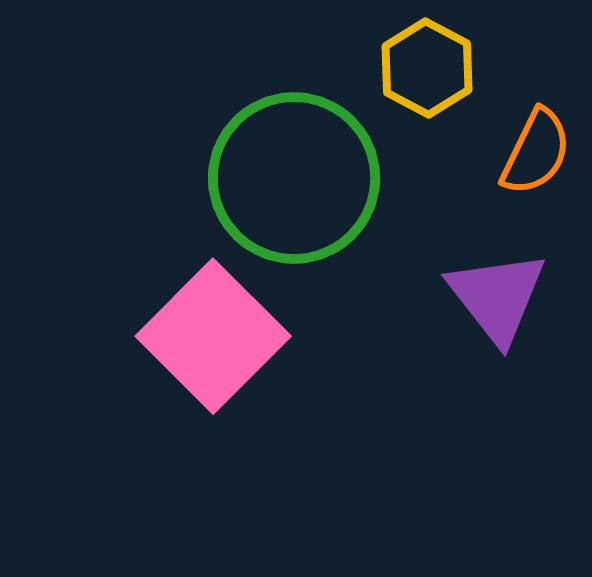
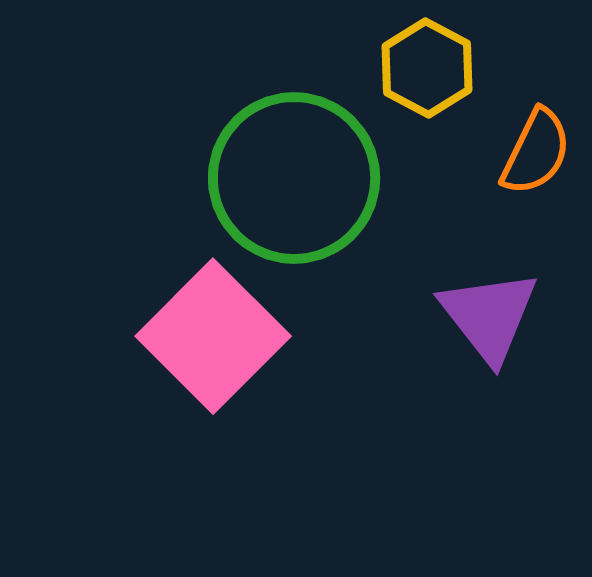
purple triangle: moved 8 px left, 19 px down
